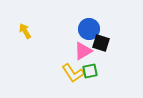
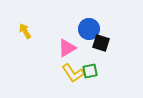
pink triangle: moved 16 px left, 3 px up
